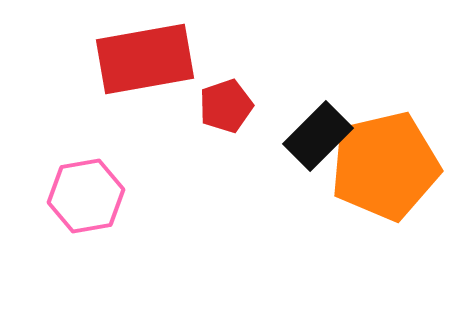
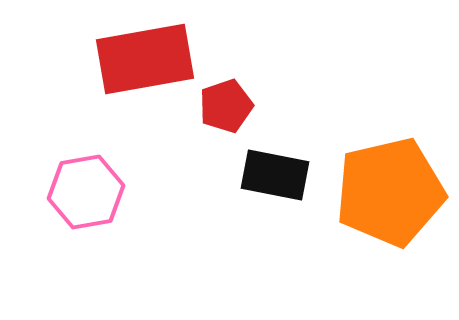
black rectangle: moved 43 px left, 39 px down; rotated 56 degrees clockwise
orange pentagon: moved 5 px right, 26 px down
pink hexagon: moved 4 px up
